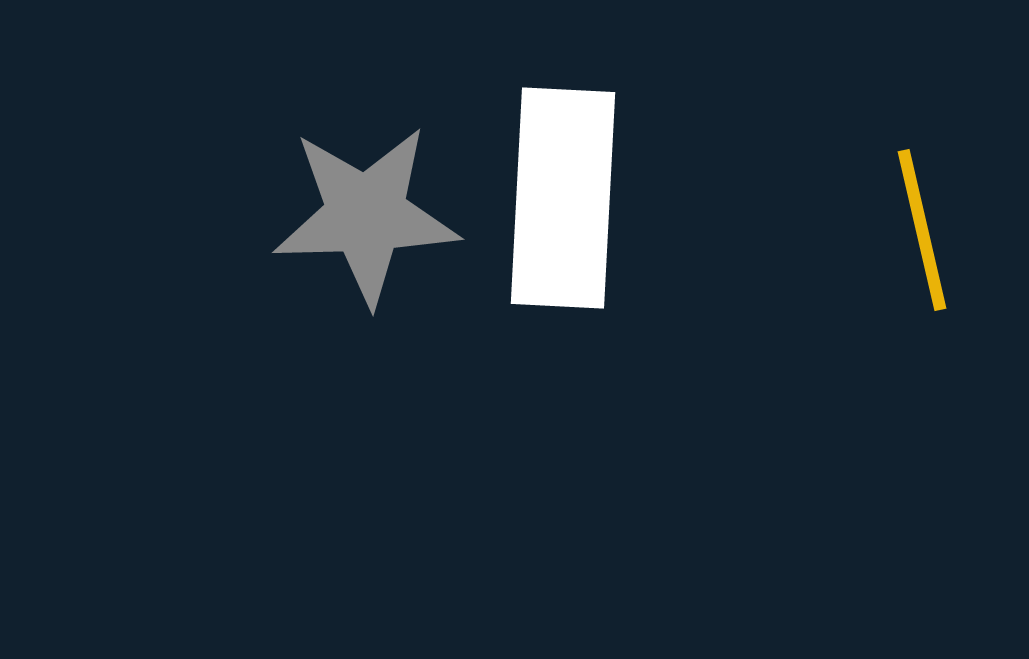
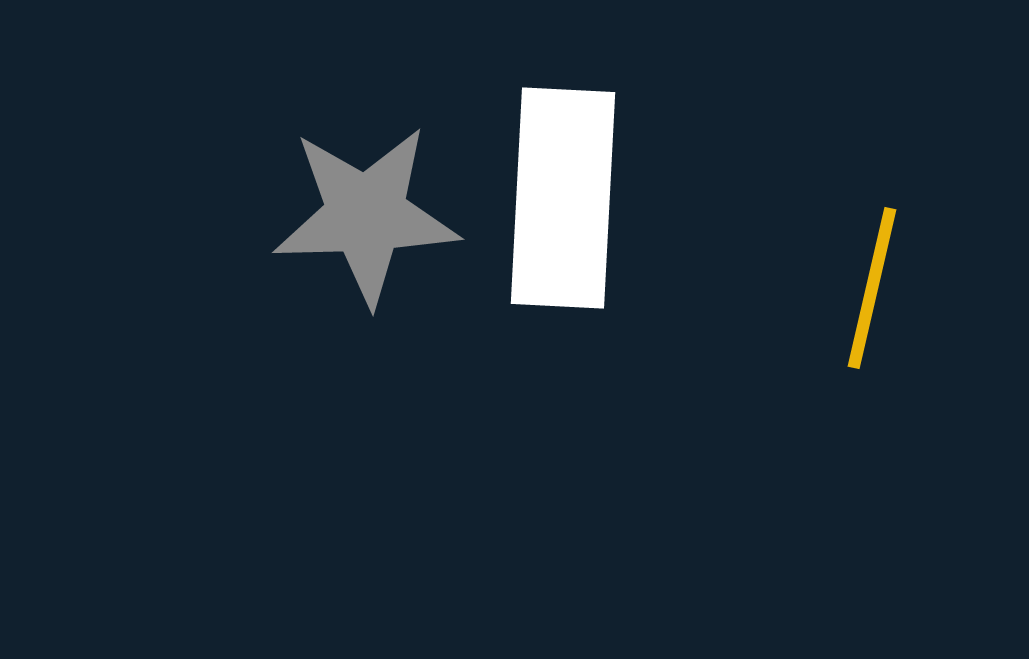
yellow line: moved 50 px left, 58 px down; rotated 26 degrees clockwise
